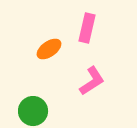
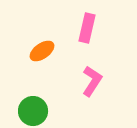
orange ellipse: moved 7 px left, 2 px down
pink L-shape: rotated 24 degrees counterclockwise
